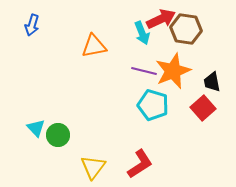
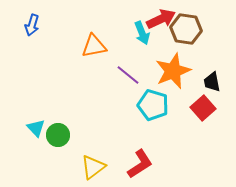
purple line: moved 16 px left, 4 px down; rotated 25 degrees clockwise
yellow triangle: rotated 16 degrees clockwise
